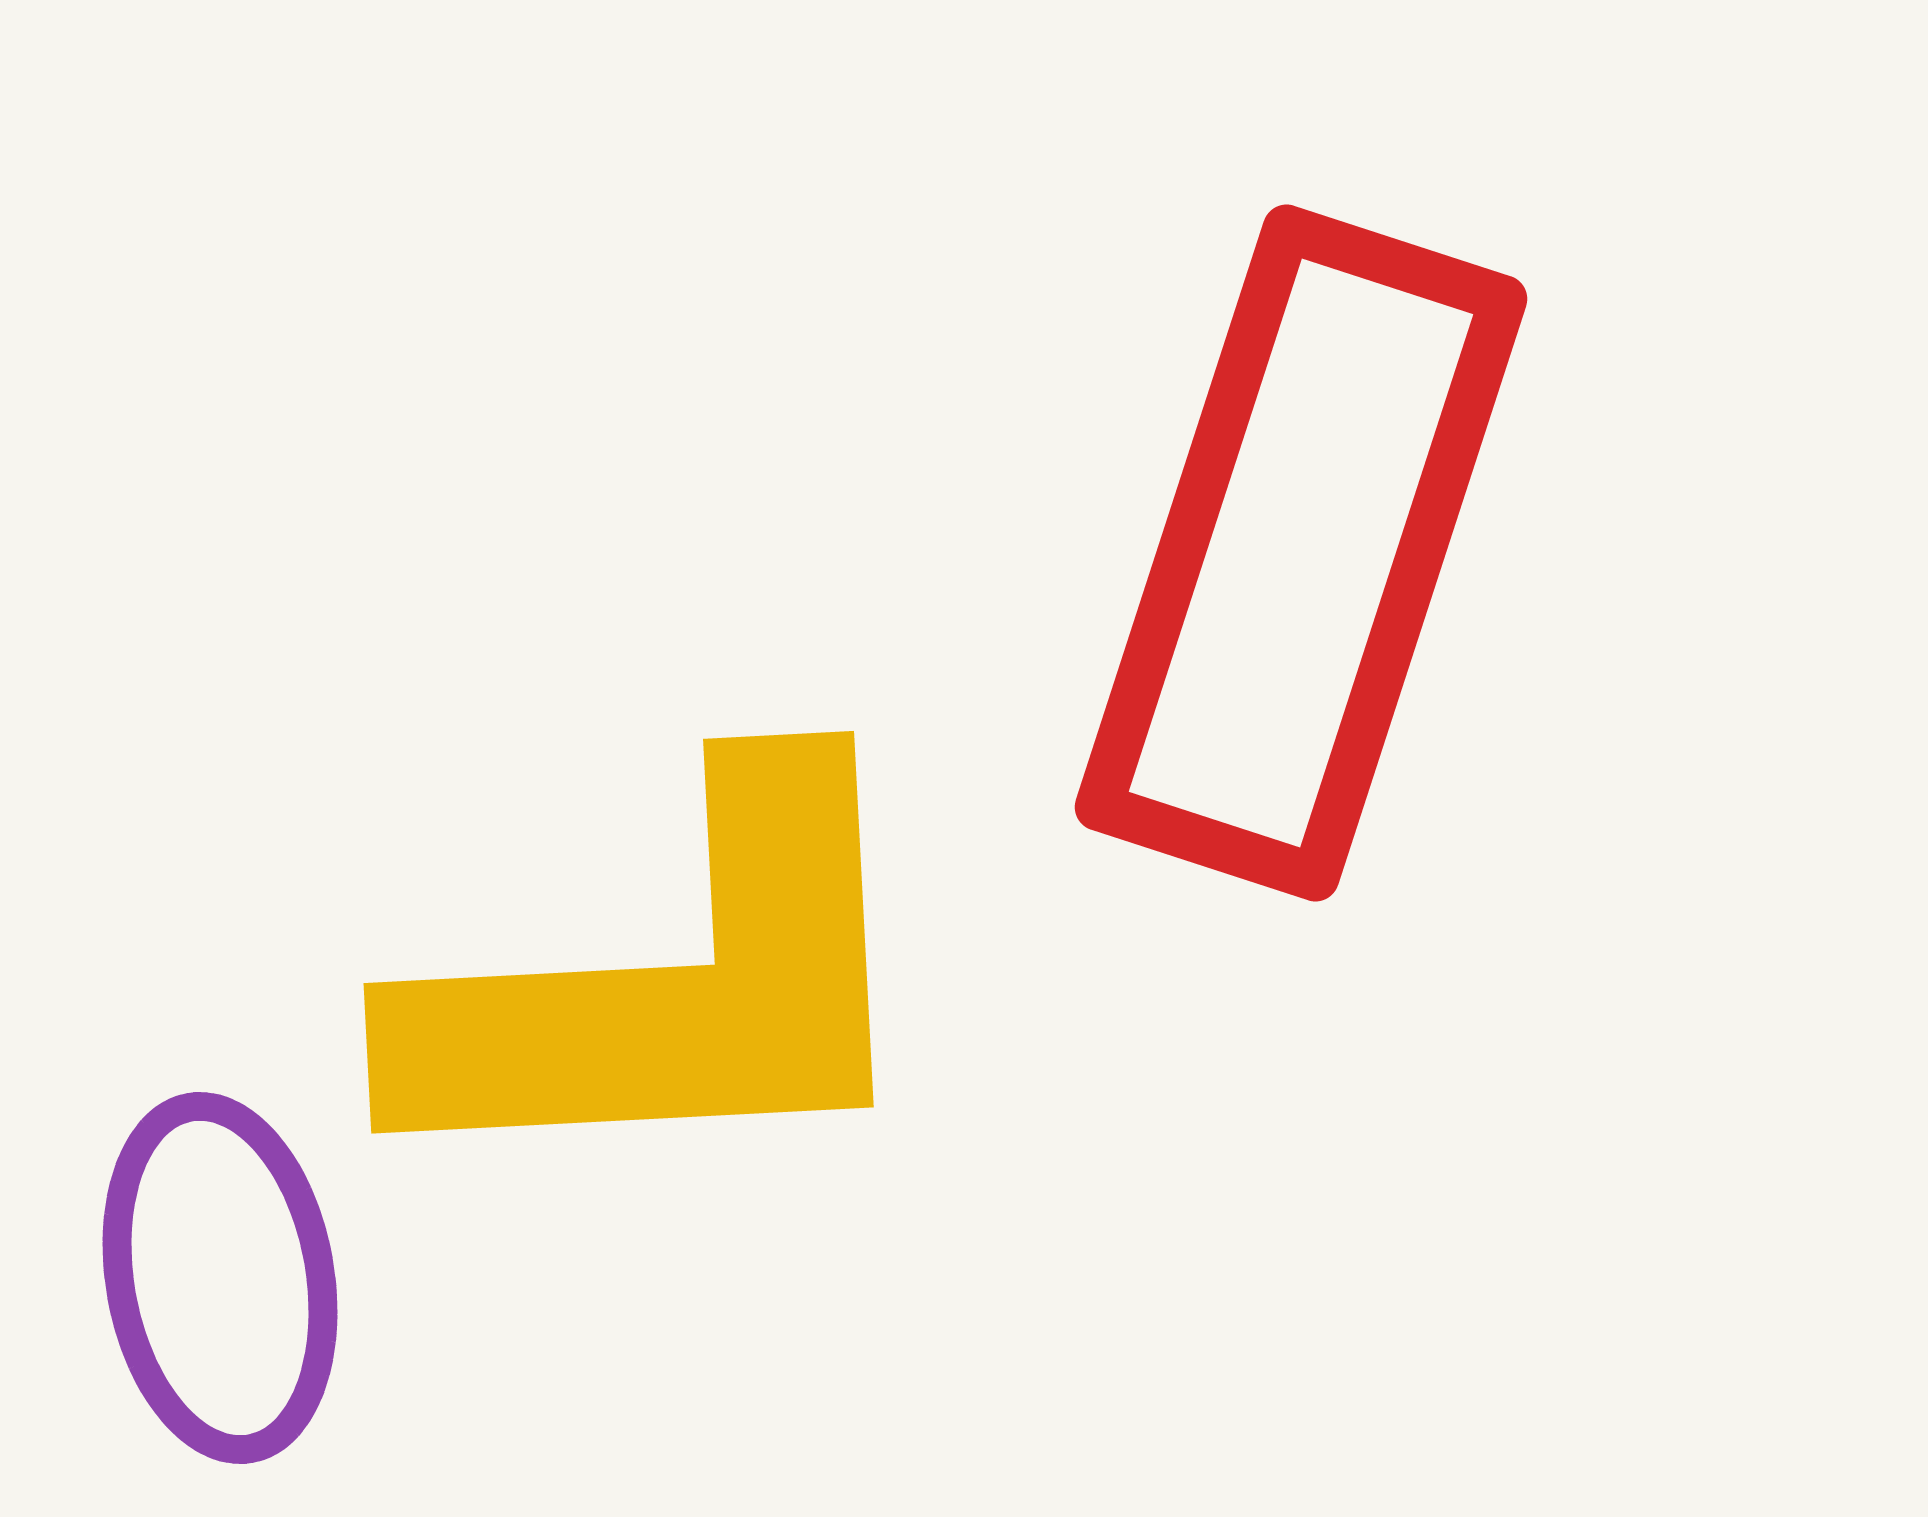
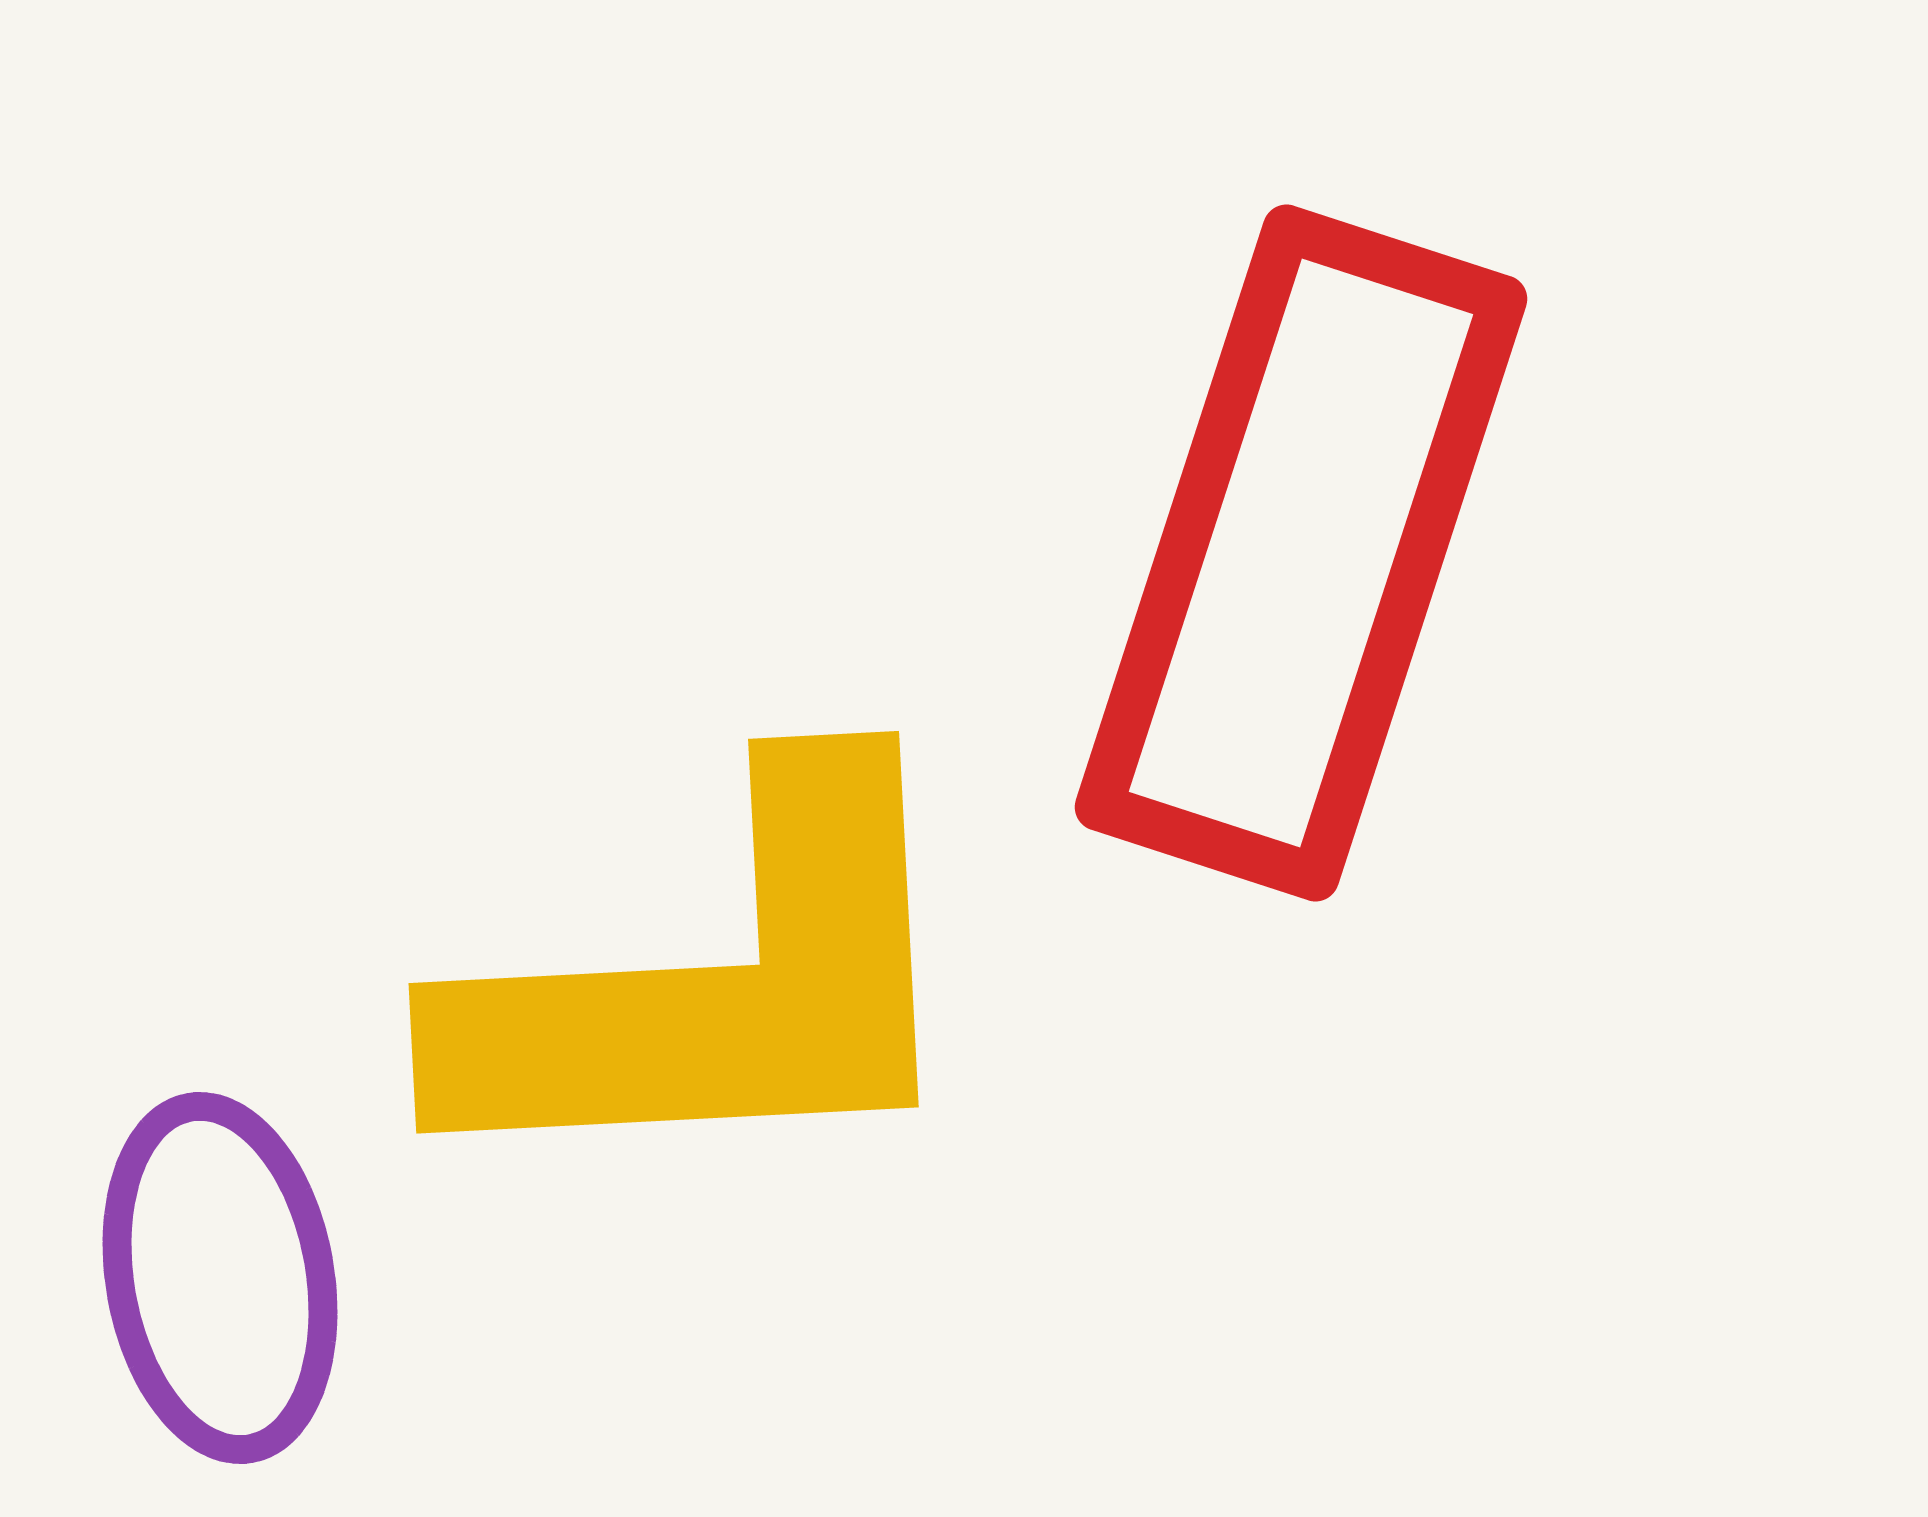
yellow L-shape: moved 45 px right
